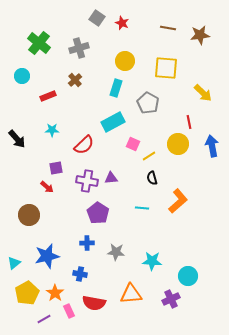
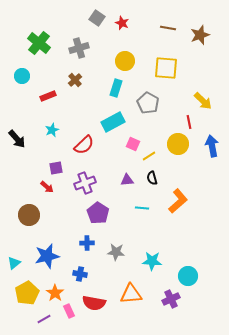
brown star at (200, 35): rotated 12 degrees counterclockwise
yellow arrow at (203, 93): moved 8 px down
cyan star at (52, 130): rotated 24 degrees counterclockwise
purple triangle at (111, 178): moved 16 px right, 2 px down
purple cross at (87, 181): moved 2 px left, 2 px down; rotated 30 degrees counterclockwise
